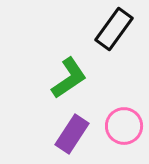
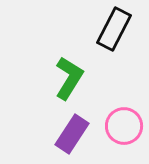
black rectangle: rotated 9 degrees counterclockwise
green L-shape: rotated 24 degrees counterclockwise
